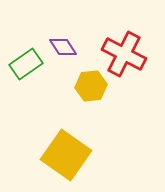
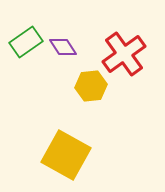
red cross: rotated 27 degrees clockwise
green rectangle: moved 22 px up
yellow square: rotated 6 degrees counterclockwise
